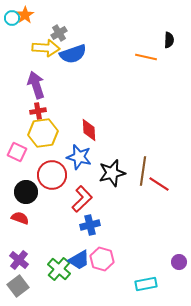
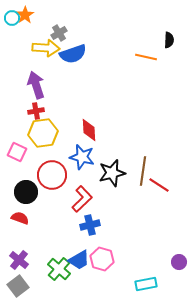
red cross: moved 2 px left
blue star: moved 3 px right
red line: moved 1 px down
